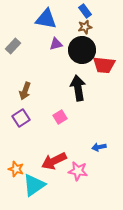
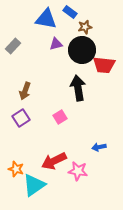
blue rectangle: moved 15 px left, 1 px down; rotated 16 degrees counterclockwise
